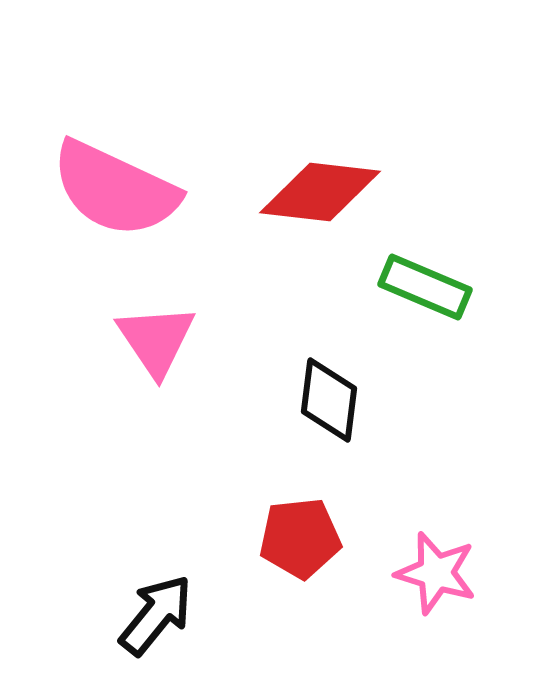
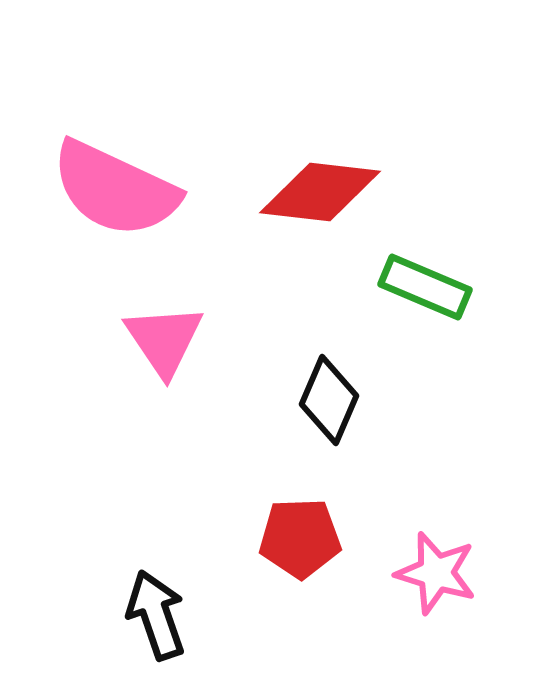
pink triangle: moved 8 px right
black diamond: rotated 16 degrees clockwise
red pentagon: rotated 4 degrees clockwise
black arrow: rotated 58 degrees counterclockwise
